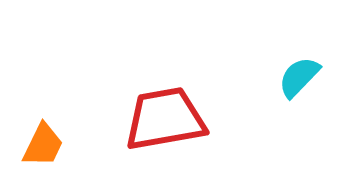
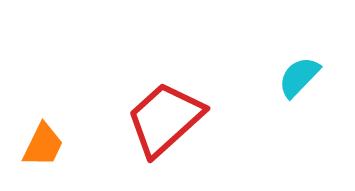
red trapezoid: rotated 32 degrees counterclockwise
